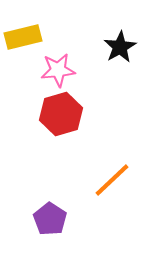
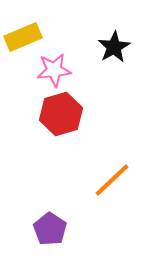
yellow rectangle: rotated 9 degrees counterclockwise
black star: moved 6 px left
pink star: moved 4 px left
purple pentagon: moved 10 px down
